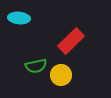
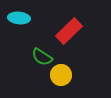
red rectangle: moved 2 px left, 10 px up
green semicircle: moved 6 px right, 9 px up; rotated 45 degrees clockwise
